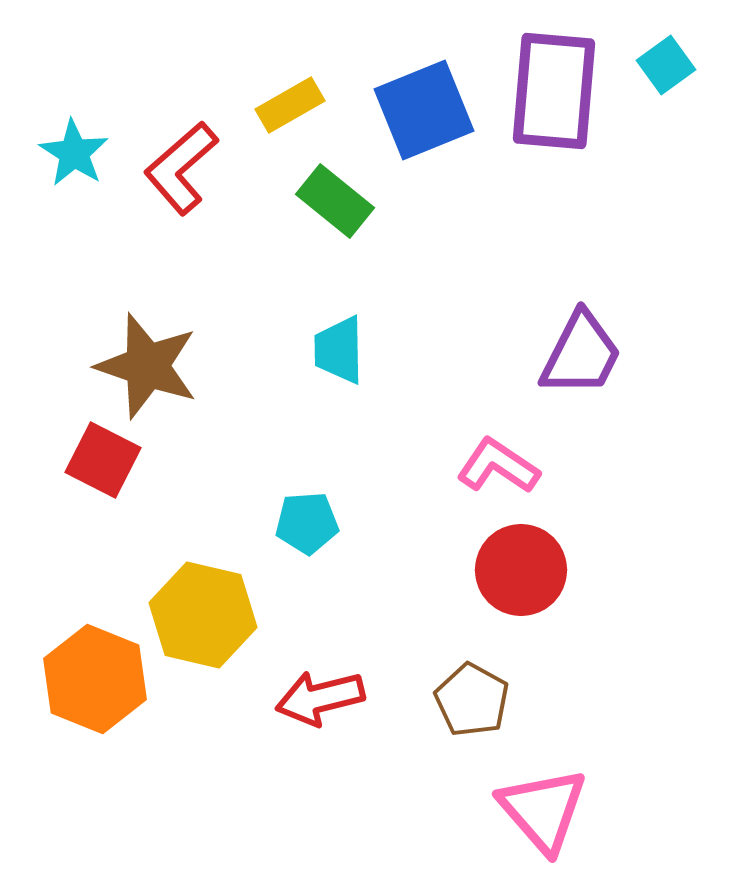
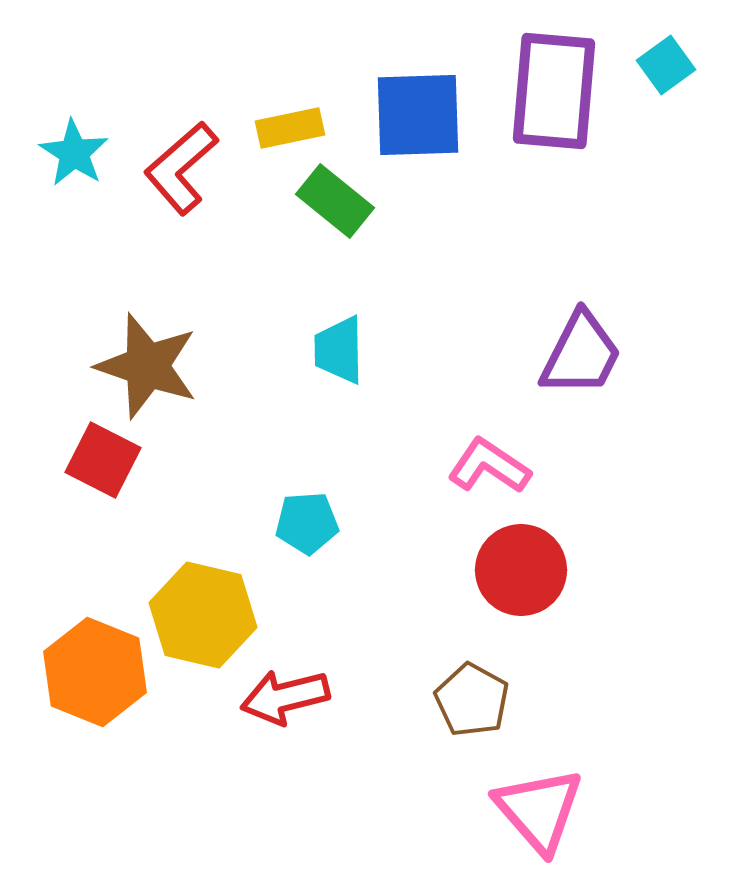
yellow rectangle: moved 23 px down; rotated 18 degrees clockwise
blue square: moved 6 px left, 5 px down; rotated 20 degrees clockwise
pink L-shape: moved 9 px left
orange hexagon: moved 7 px up
red arrow: moved 35 px left, 1 px up
pink triangle: moved 4 px left
